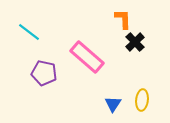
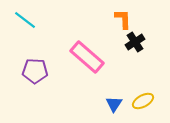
cyan line: moved 4 px left, 12 px up
black cross: rotated 12 degrees clockwise
purple pentagon: moved 9 px left, 2 px up; rotated 10 degrees counterclockwise
yellow ellipse: moved 1 px right, 1 px down; rotated 55 degrees clockwise
blue triangle: moved 1 px right
